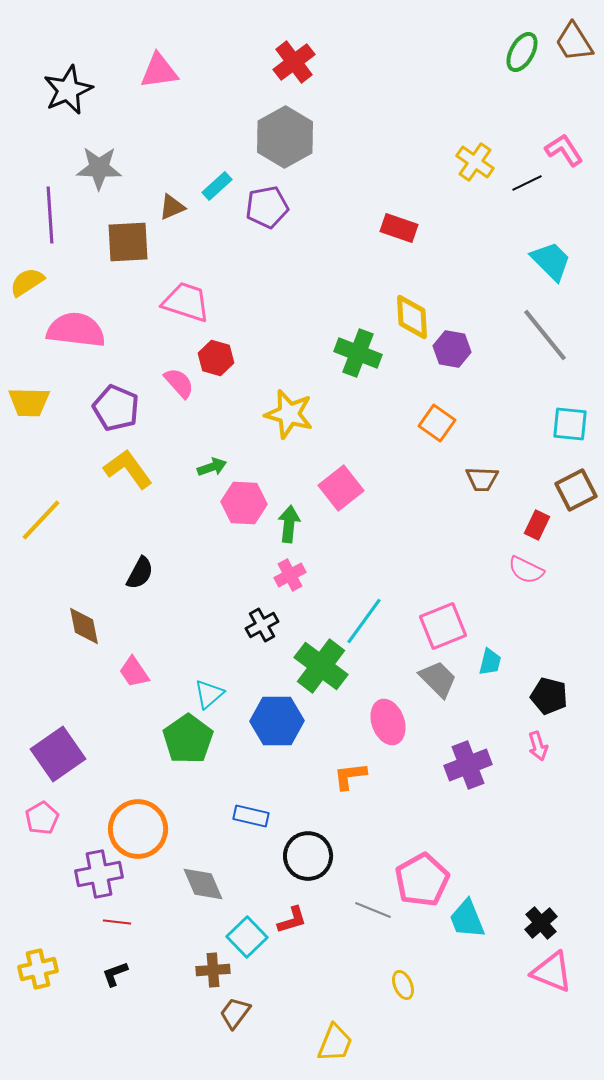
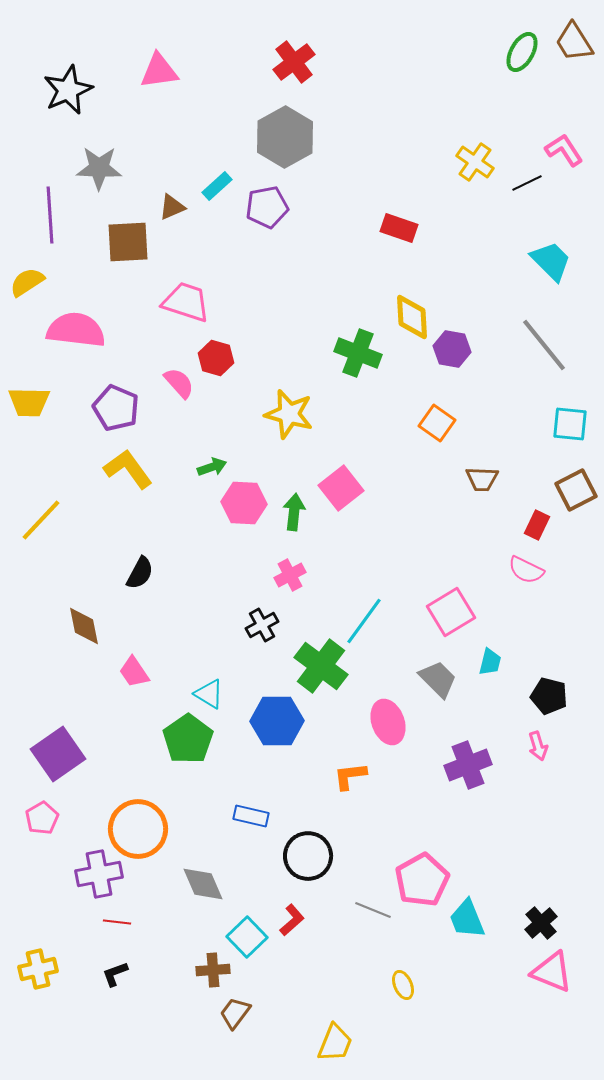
gray line at (545, 335): moved 1 px left, 10 px down
green arrow at (289, 524): moved 5 px right, 12 px up
pink square at (443, 626): moved 8 px right, 14 px up; rotated 9 degrees counterclockwise
cyan triangle at (209, 694): rotated 48 degrees counterclockwise
red L-shape at (292, 920): rotated 24 degrees counterclockwise
